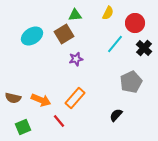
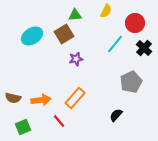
yellow semicircle: moved 2 px left, 2 px up
orange arrow: rotated 30 degrees counterclockwise
